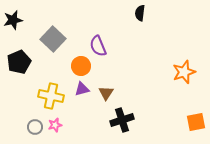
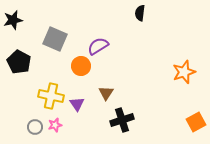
gray square: moved 2 px right; rotated 20 degrees counterclockwise
purple semicircle: rotated 80 degrees clockwise
black pentagon: rotated 20 degrees counterclockwise
purple triangle: moved 5 px left, 15 px down; rotated 49 degrees counterclockwise
orange square: rotated 18 degrees counterclockwise
